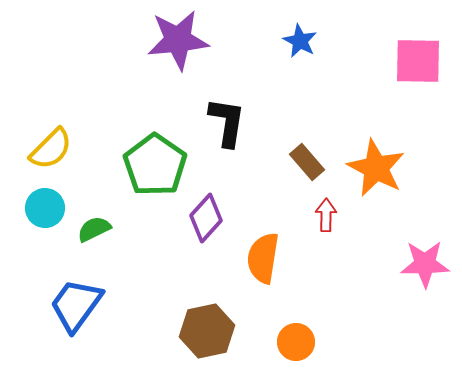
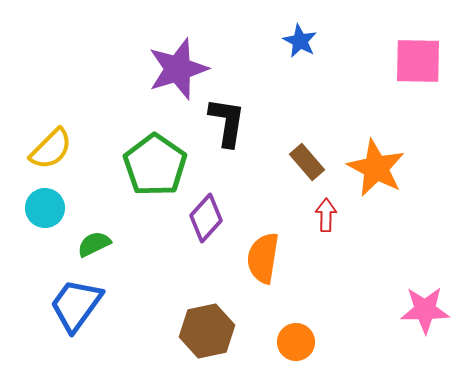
purple star: moved 29 px down; rotated 12 degrees counterclockwise
green semicircle: moved 15 px down
pink star: moved 46 px down
